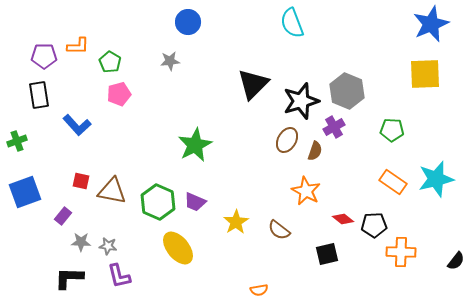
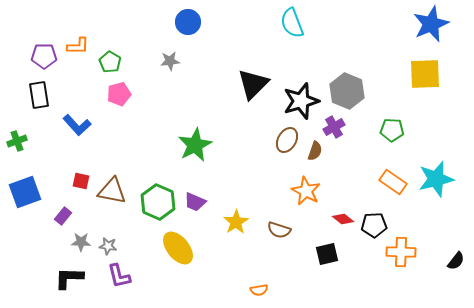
brown semicircle at (279, 230): rotated 20 degrees counterclockwise
